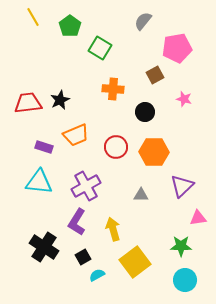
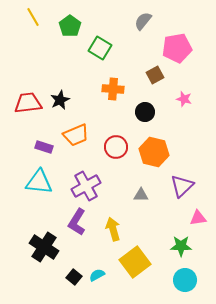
orange hexagon: rotated 12 degrees clockwise
black square: moved 9 px left, 20 px down; rotated 21 degrees counterclockwise
